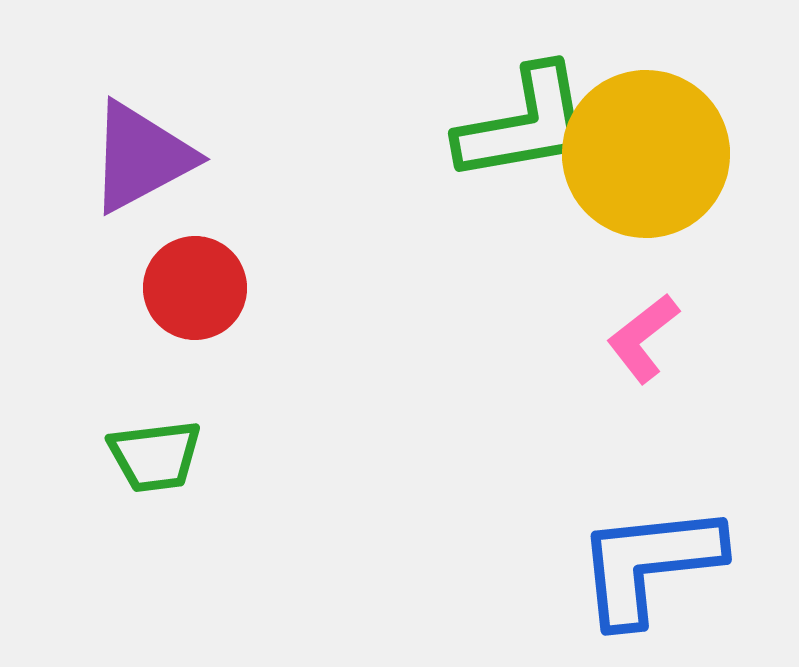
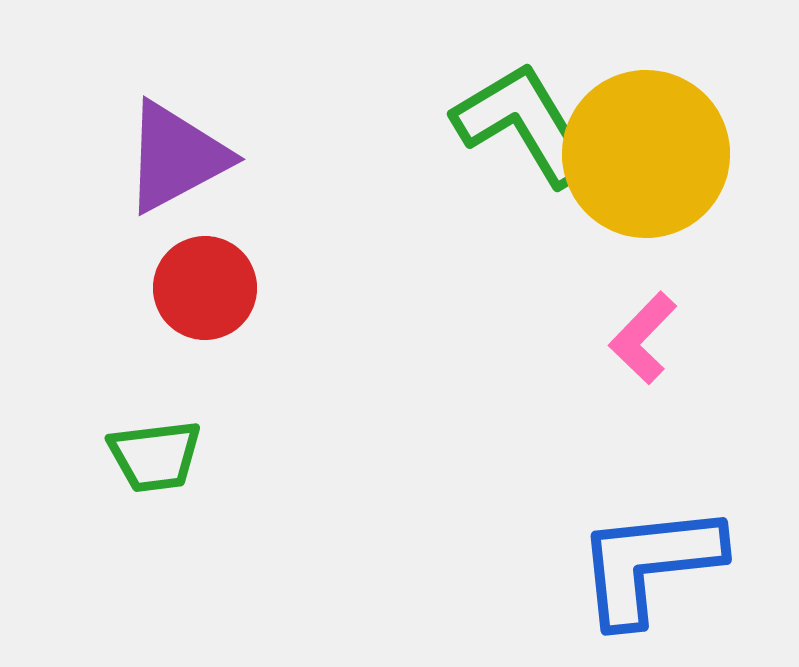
green L-shape: rotated 111 degrees counterclockwise
purple triangle: moved 35 px right
red circle: moved 10 px right
pink L-shape: rotated 8 degrees counterclockwise
